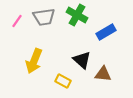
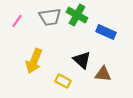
gray trapezoid: moved 6 px right
blue rectangle: rotated 54 degrees clockwise
